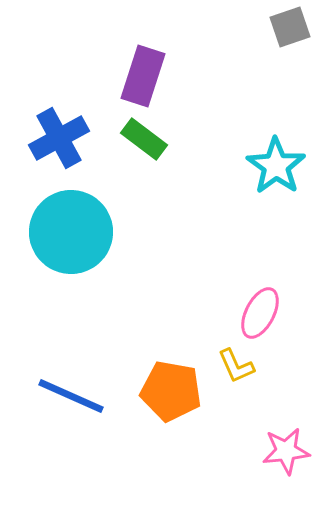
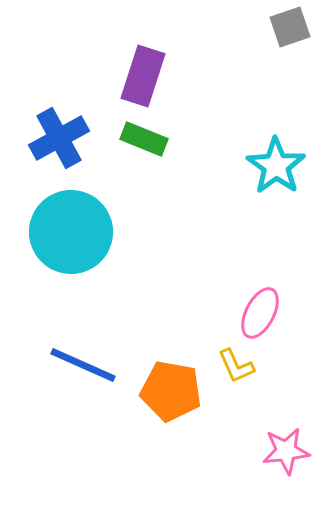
green rectangle: rotated 15 degrees counterclockwise
blue line: moved 12 px right, 31 px up
